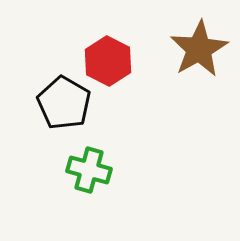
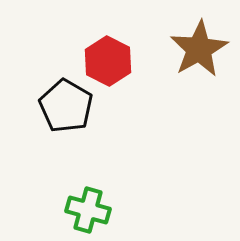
black pentagon: moved 2 px right, 3 px down
green cross: moved 1 px left, 40 px down
